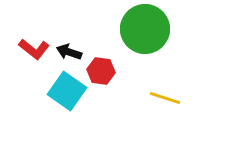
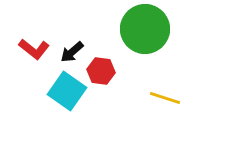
black arrow: moved 3 px right; rotated 60 degrees counterclockwise
